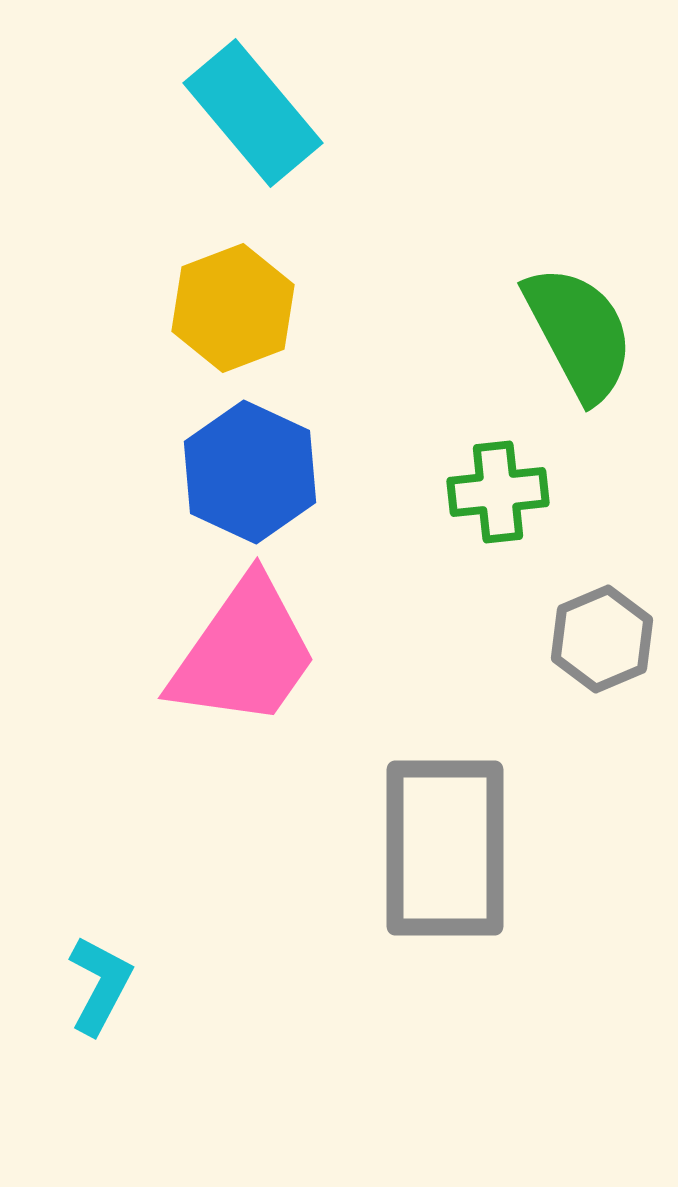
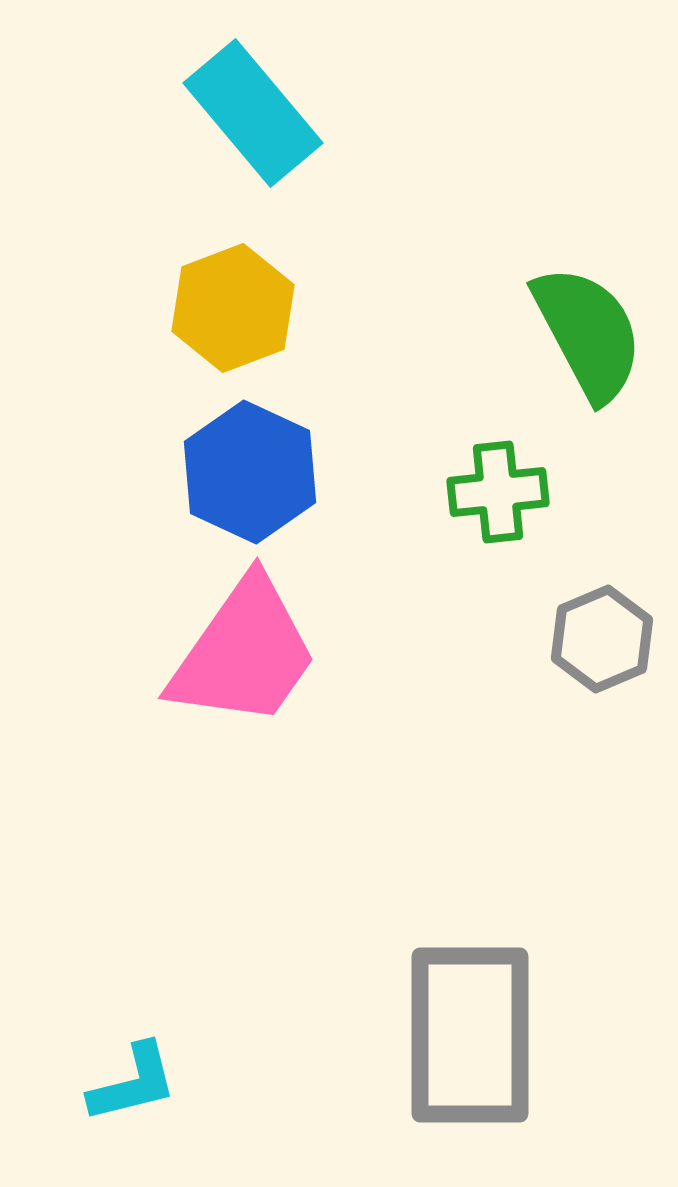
green semicircle: moved 9 px right
gray rectangle: moved 25 px right, 187 px down
cyan L-shape: moved 33 px right, 98 px down; rotated 48 degrees clockwise
